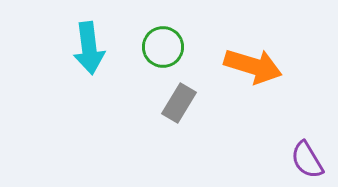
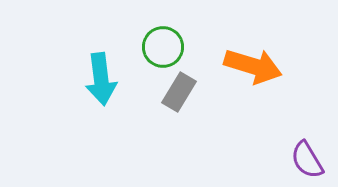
cyan arrow: moved 12 px right, 31 px down
gray rectangle: moved 11 px up
